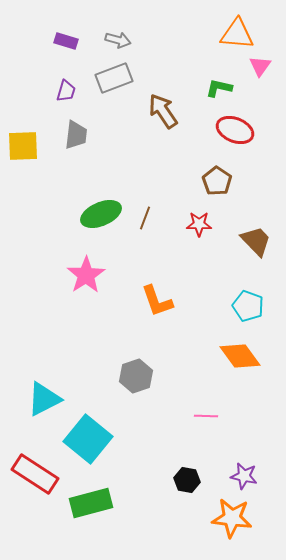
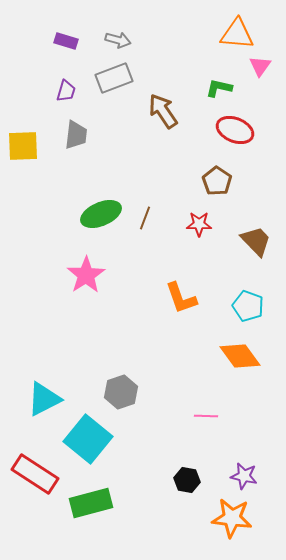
orange L-shape: moved 24 px right, 3 px up
gray hexagon: moved 15 px left, 16 px down
